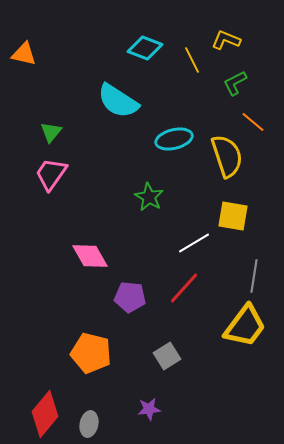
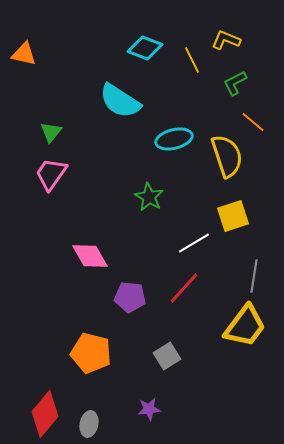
cyan semicircle: moved 2 px right
yellow square: rotated 28 degrees counterclockwise
